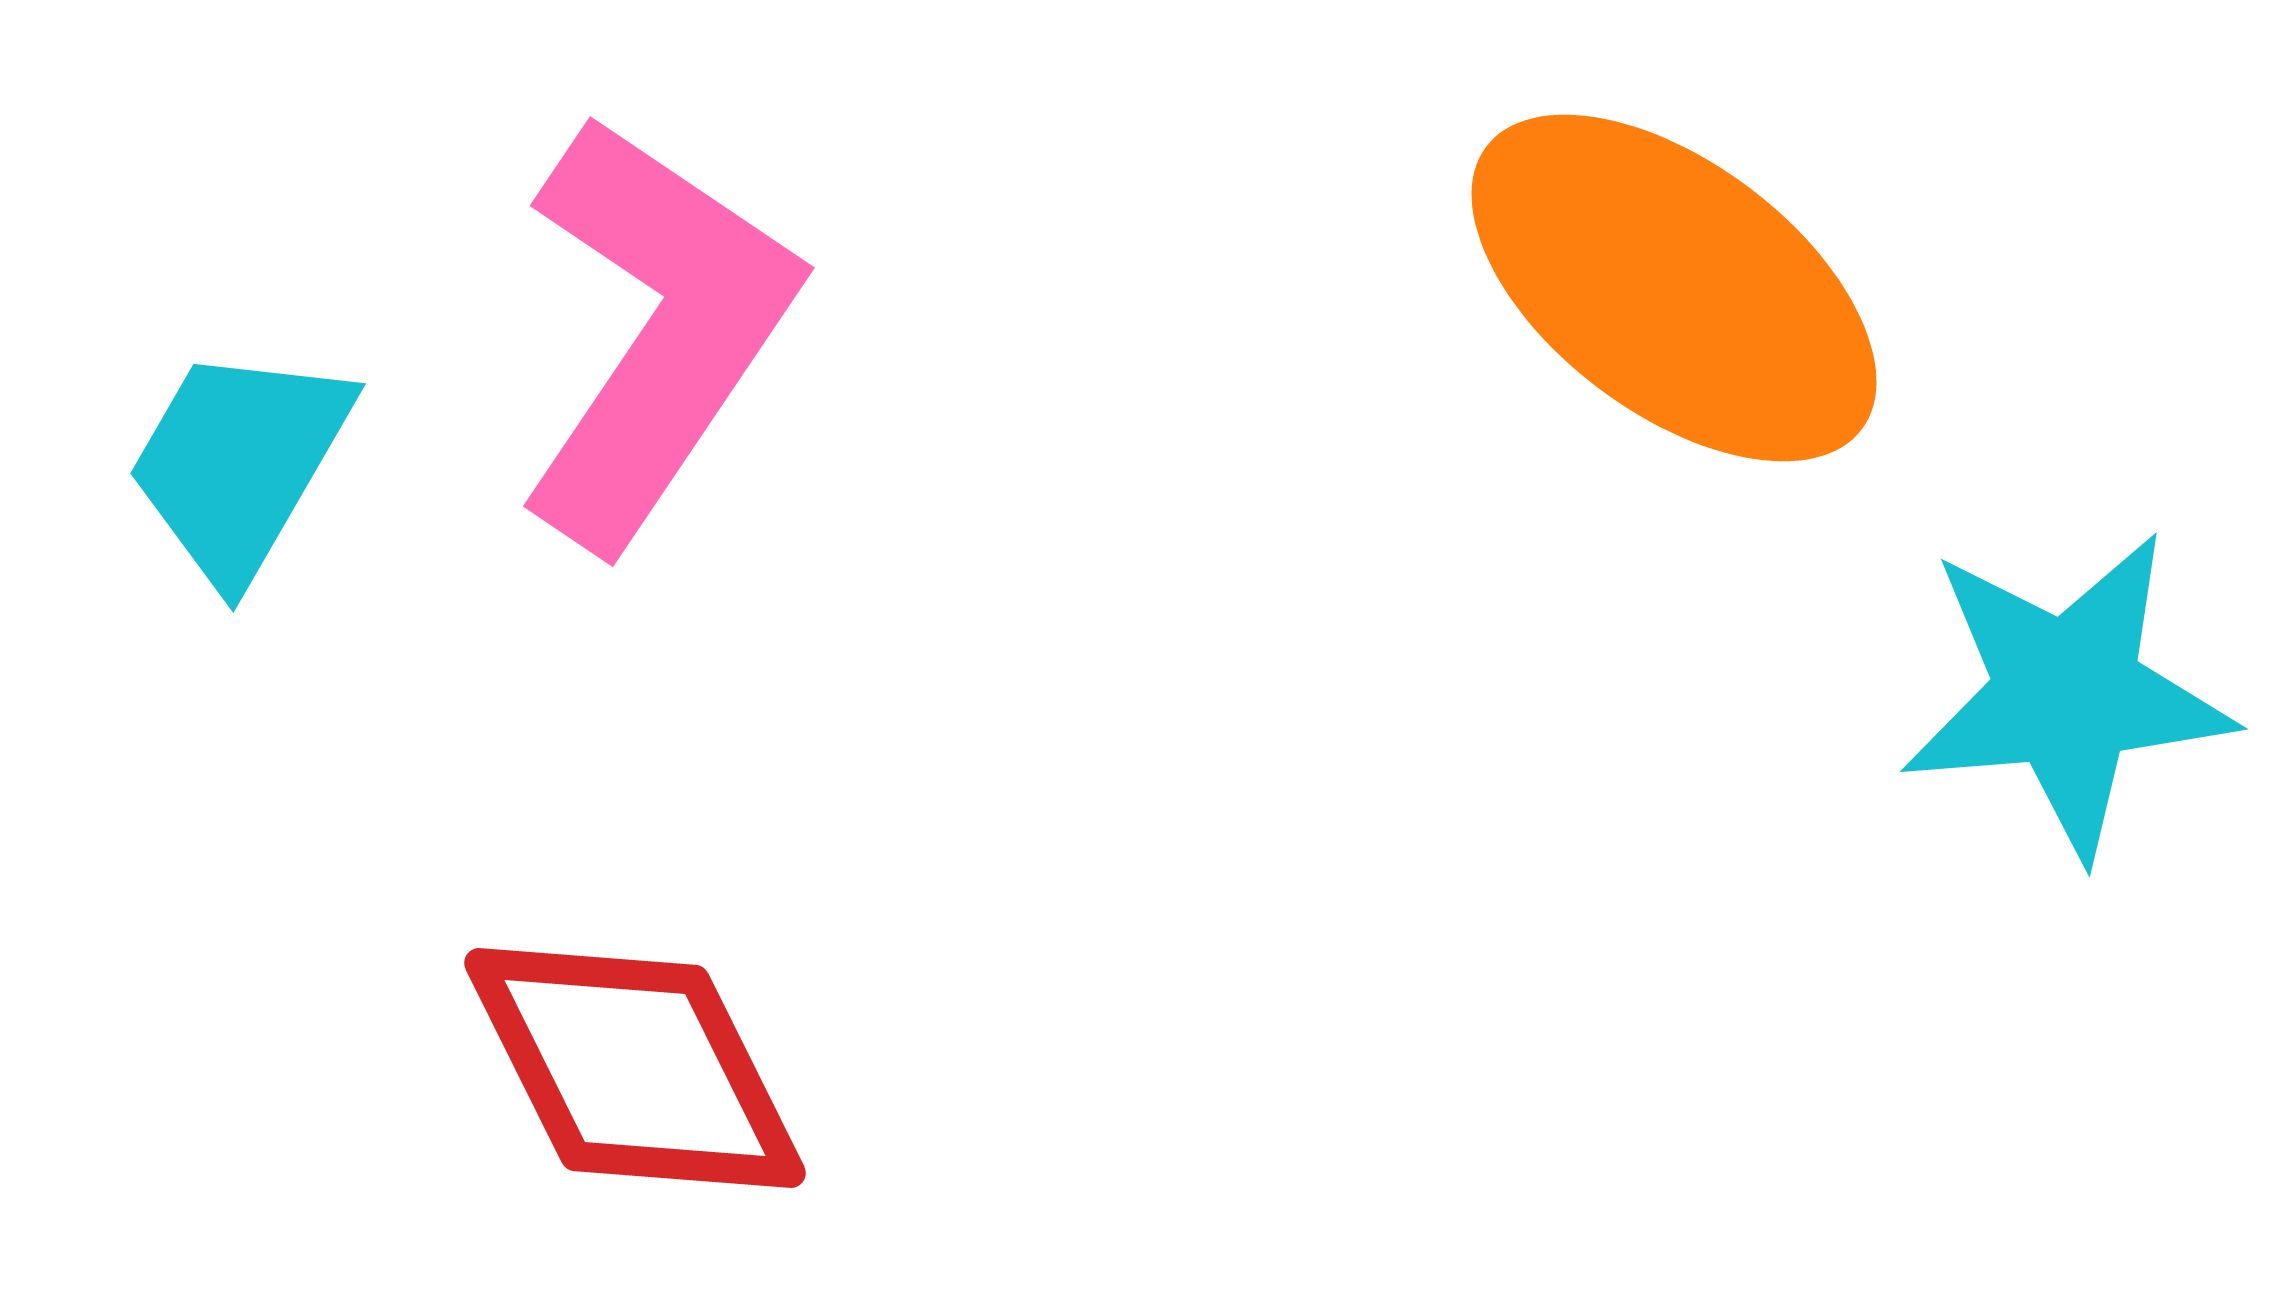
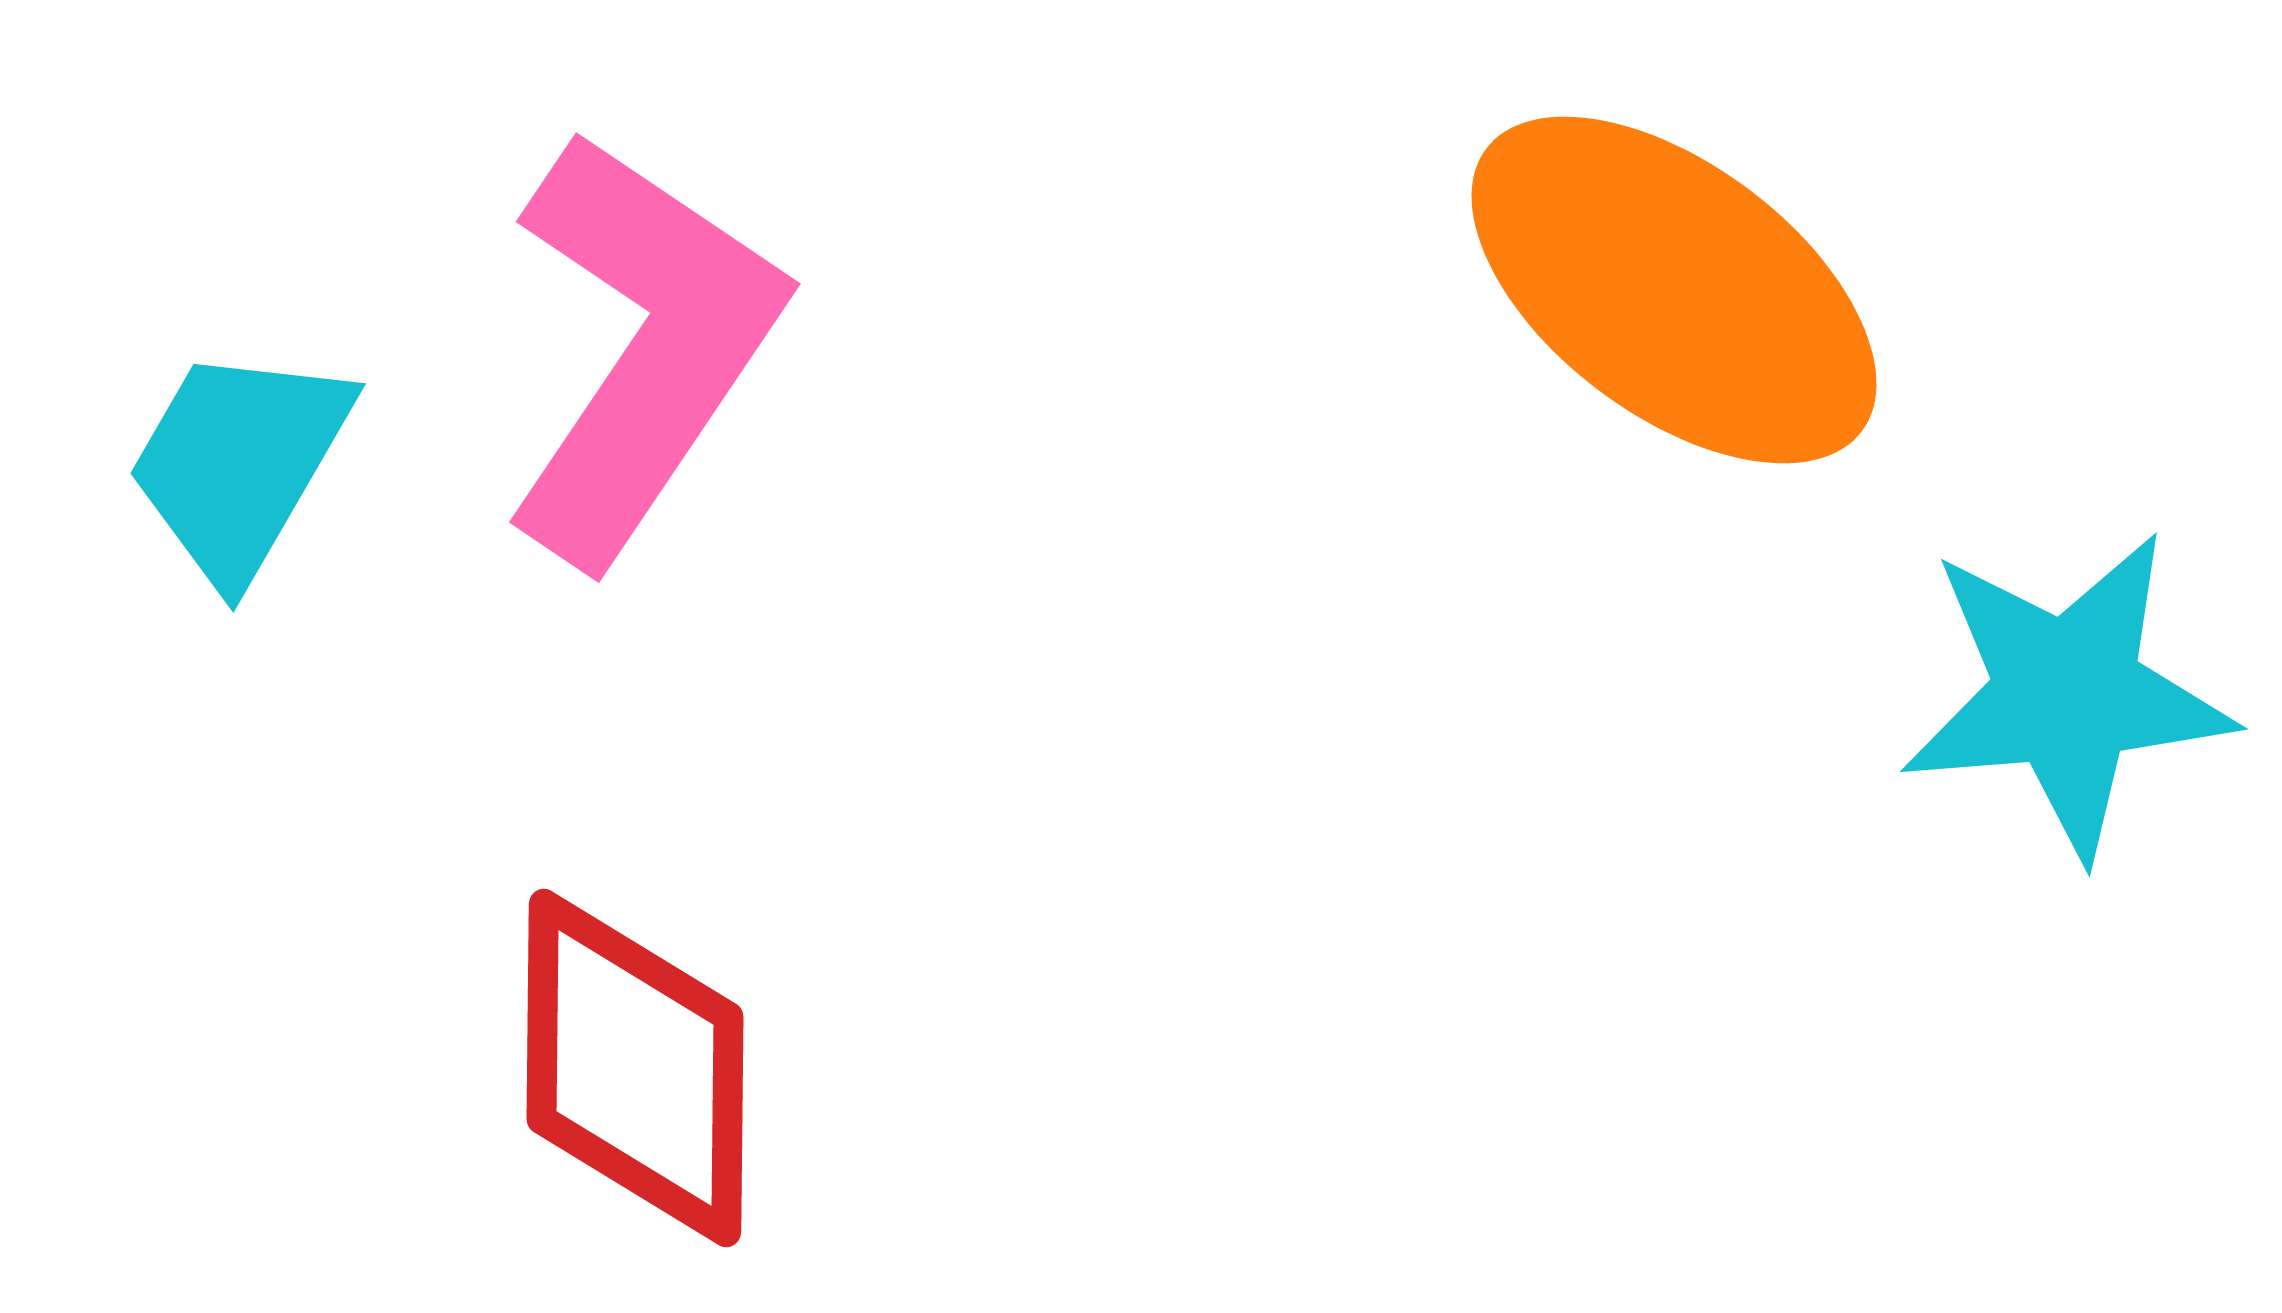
orange ellipse: moved 2 px down
pink L-shape: moved 14 px left, 16 px down
red diamond: rotated 27 degrees clockwise
